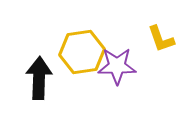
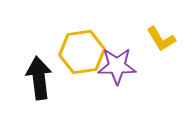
yellow L-shape: rotated 12 degrees counterclockwise
black arrow: rotated 9 degrees counterclockwise
